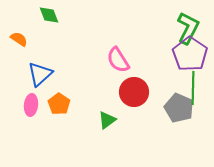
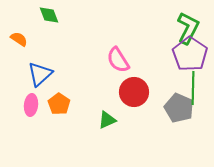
green triangle: rotated 12 degrees clockwise
